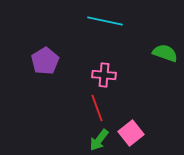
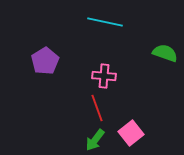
cyan line: moved 1 px down
pink cross: moved 1 px down
green arrow: moved 4 px left
